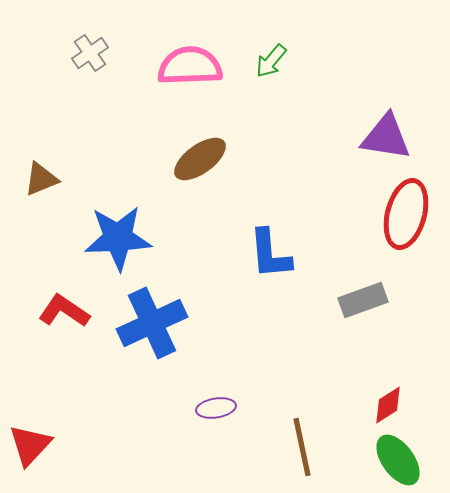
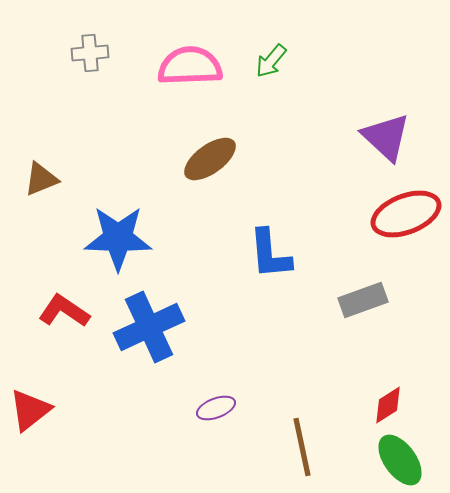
gray cross: rotated 30 degrees clockwise
purple triangle: rotated 34 degrees clockwise
brown ellipse: moved 10 px right
red ellipse: rotated 54 degrees clockwise
blue star: rotated 4 degrees clockwise
blue cross: moved 3 px left, 4 px down
purple ellipse: rotated 12 degrees counterclockwise
red triangle: moved 35 px up; rotated 9 degrees clockwise
green ellipse: moved 2 px right
